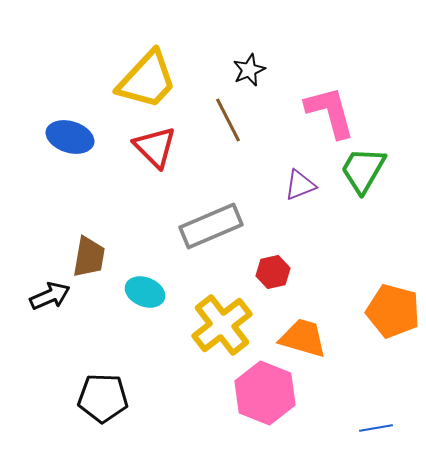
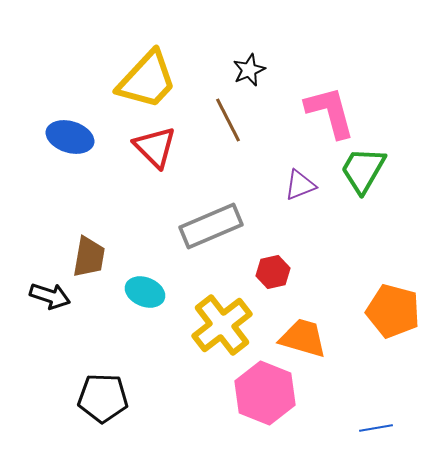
black arrow: rotated 42 degrees clockwise
